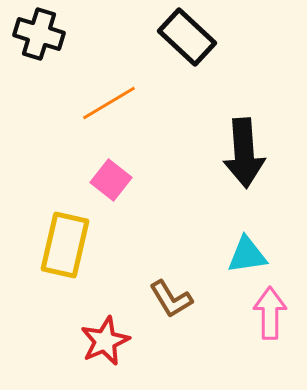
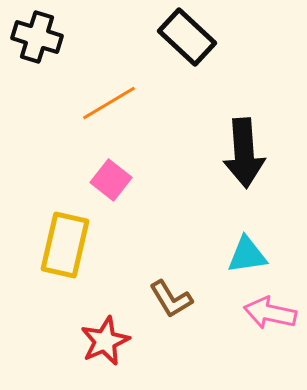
black cross: moved 2 px left, 3 px down
pink arrow: rotated 78 degrees counterclockwise
